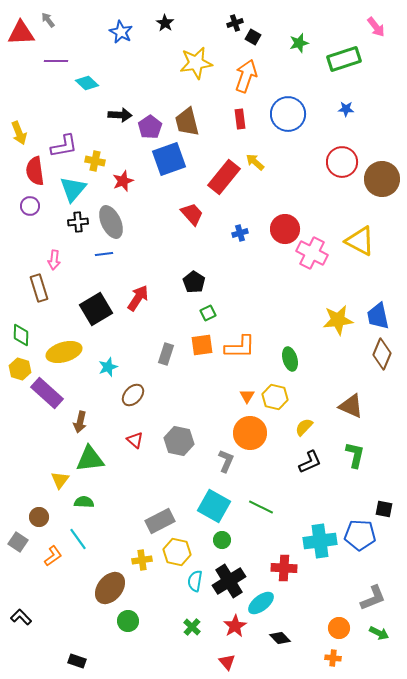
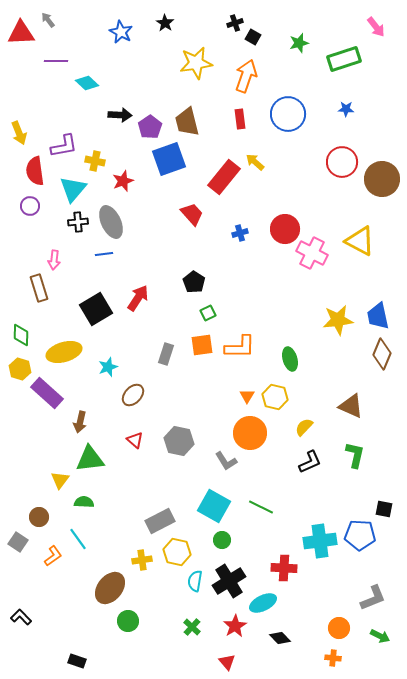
gray L-shape at (226, 461): rotated 125 degrees clockwise
cyan ellipse at (261, 603): moved 2 px right; rotated 12 degrees clockwise
green arrow at (379, 633): moved 1 px right, 3 px down
